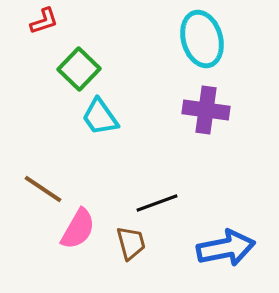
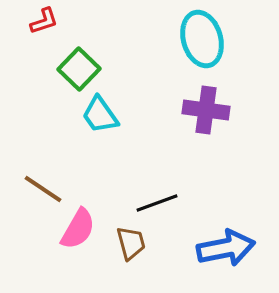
cyan trapezoid: moved 2 px up
